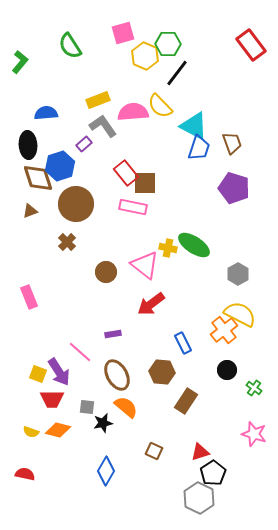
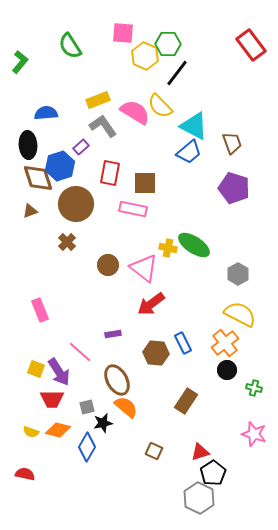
pink square at (123, 33): rotated 20 degrees clockwise
pink semicircle at (133, 112): moved 2 px right; rotated 36 degrees clockwise
purple rectangle at (84, 144): moved 3 px left, 3 px down
blue trapezoid at (199, 148): moved 10 px left, 4 px down; rotated 32 degrees clockwise
red rectangle at (126, 173): moved 16 px left; rotated 50 degrees clockwise
pink rectangle at (133, 207): moved 2 px down
pink triangle at (145, 265): moved 1 px left, 3 px down
brown circle at (106, 272): moved 2 px right, 7 px up
pink rectangle at (29, 297): moved 11 px right, 13 px down
orange cross at (224, 330): moved 1 px right, 13 px down
brown hexagon at (162, 372): moved 6 px left, 19 px up
yellow square at (38, 374): moved 2 px left, 5 px up
brown ellipse at (117, 375): moved 5 px down
green cross at (254, 388): rotated 21 degrees counterclockwise
gray square at (87, 407): rotated 21 degrees counterclockwise
blue diamond at (106, 471): moved 19 px left, 24 px up
